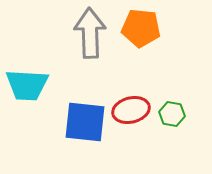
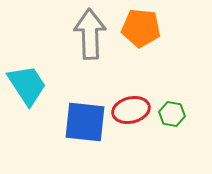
gray arrow: moved 1 px down
cyan trapezoid: rotated 126 degrees counterclockwise
